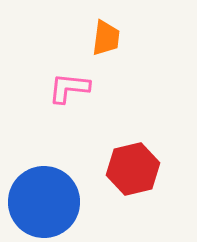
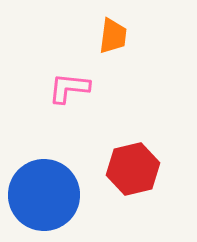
orange trapezoid: moved 7 px right, 2 px up
blue circle: moved 7 px up
